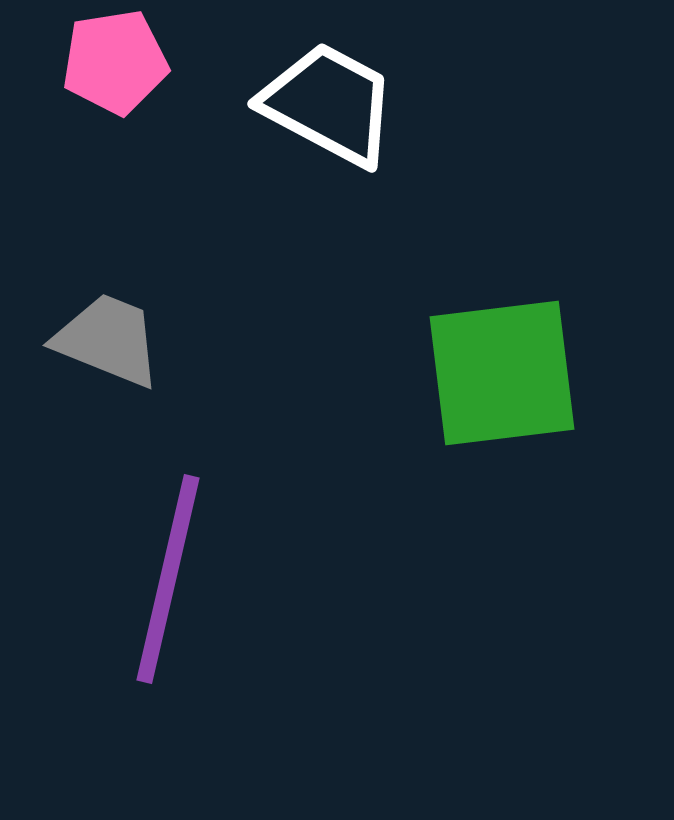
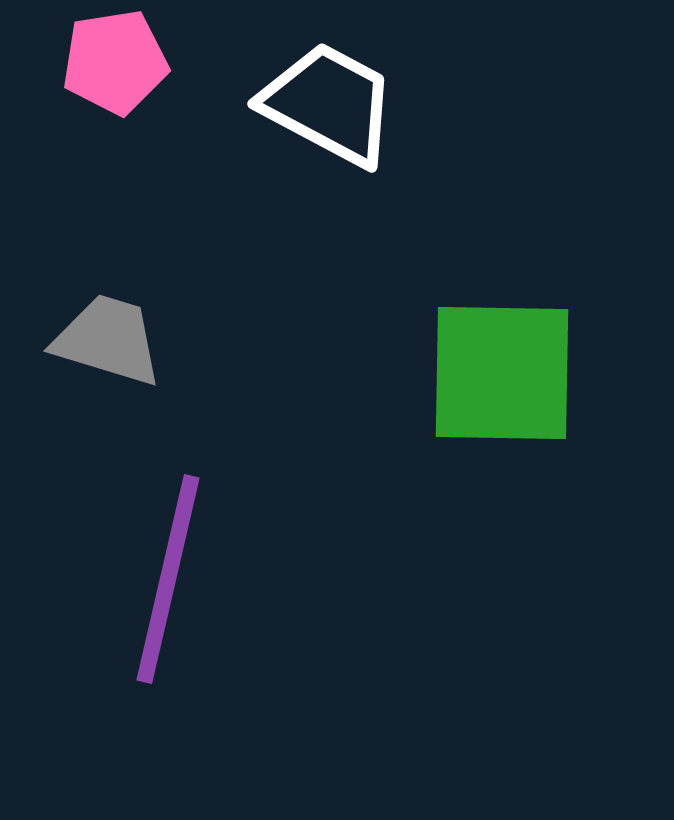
gray trapezoid: rotated 5 degrees counterclockwise
green square: rotated 8 degrees clockwise
